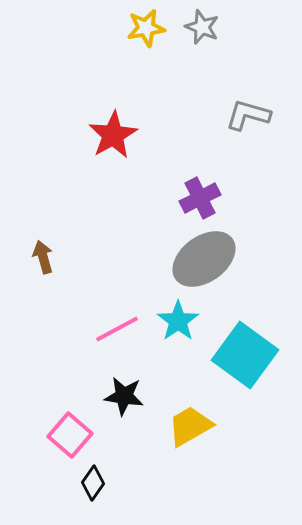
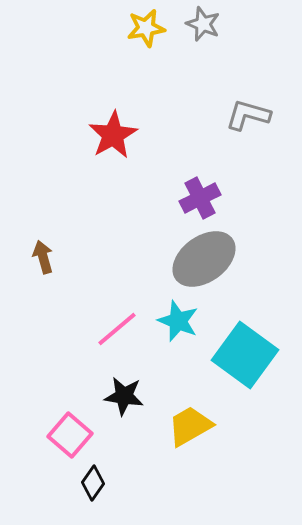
gray star: moved 1 px right, 3 px up
cyan star: rotated 15 degrees counterclockwise
pink line: rotated 12 degrees counterclockwise
